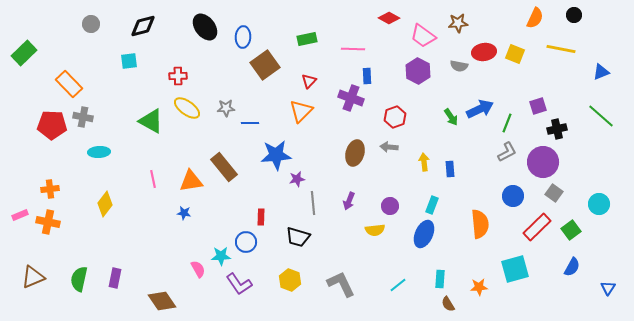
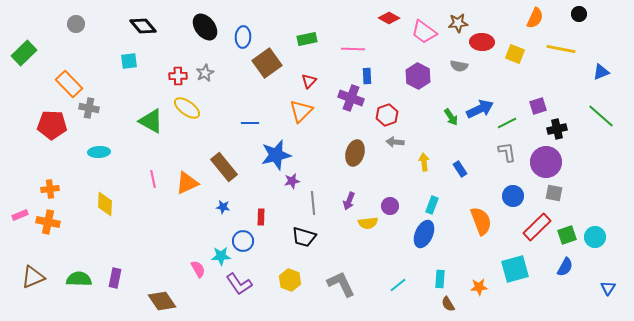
black circle at (574, 15): moved 5 px right, 1 px up
gray circle at (91, 24): moved 15 px left
black diamond at (143, 26): rotated 64 degrees clockwise
pink trapezoid at (423, 36): moved 1 px right, 4 px up
red ellipse at (484, 52): moved 2 px left, 10 px up; rotated 10 degrees clockwise
brown square at (265, 65): moved 2 px right, 2 px up
purple hexagon at (418, 71): moved 5 px down
gray star at (226, 108): moved 21 px left, 35 px up; rotated 24 degrees counterclockwise
gray cross at (83, 117): moved 6 px right, 9 px up
red hexagon at (395, 117): moved 8 px left, 2 px up
green line at (507, 123): rotated 42 degrees clockwise
gray arrow at (389, 147): moved 6 px right, 5 px up
gray L-shape at (507, 152): rotated 70 degrees counterclockwise
blue star at (276, 155): rotated 8 degrees counterclockwise
purple circle at (543, 162): moved 3 px right
blue rectangle at (450, 169): moved 10 px right; rotated 28 degrees counterclockwise
purple star at (297, 179): moved 5 px left, 2 px down
orange triangle at (191, 181): moved 4 px left, 2 px down; rotated 15 degrees counterclockwise
gray square at (554, 193): rotated 24 degrees counterclockwise
yellow diamond at (105, 204): rotated 35 degrees counterclockwise
cyan circle at (599, 204): moved 4 px left, 33 px down
blue star at (184, 213): moved 39 px right, 6 px up
orange semicircle at (480, 224): moved 1 px right, 3 px up; rotated 16 degrees counterclockwise
yellow semicircle at (375, 230): moved 7 px left, 7 px up
green square at (571, 230): moved 4 px left, 5 px down; rotated 18 degrees clockwise
black trapezoid at (298, 237): moved 6 px right
blue circle at (246, 242): moved 3 px left, 1 px up
blue semicircle at (572, 267): moved 7 px left
green semicircle at (79, 279): rotated 80 degrees clockwise
